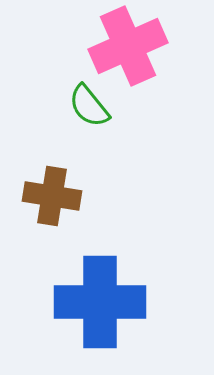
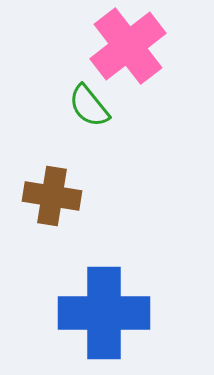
pink cross: rotated 14 degrees counterclockwise
blue cross: moved 4 px right, 11 px down
